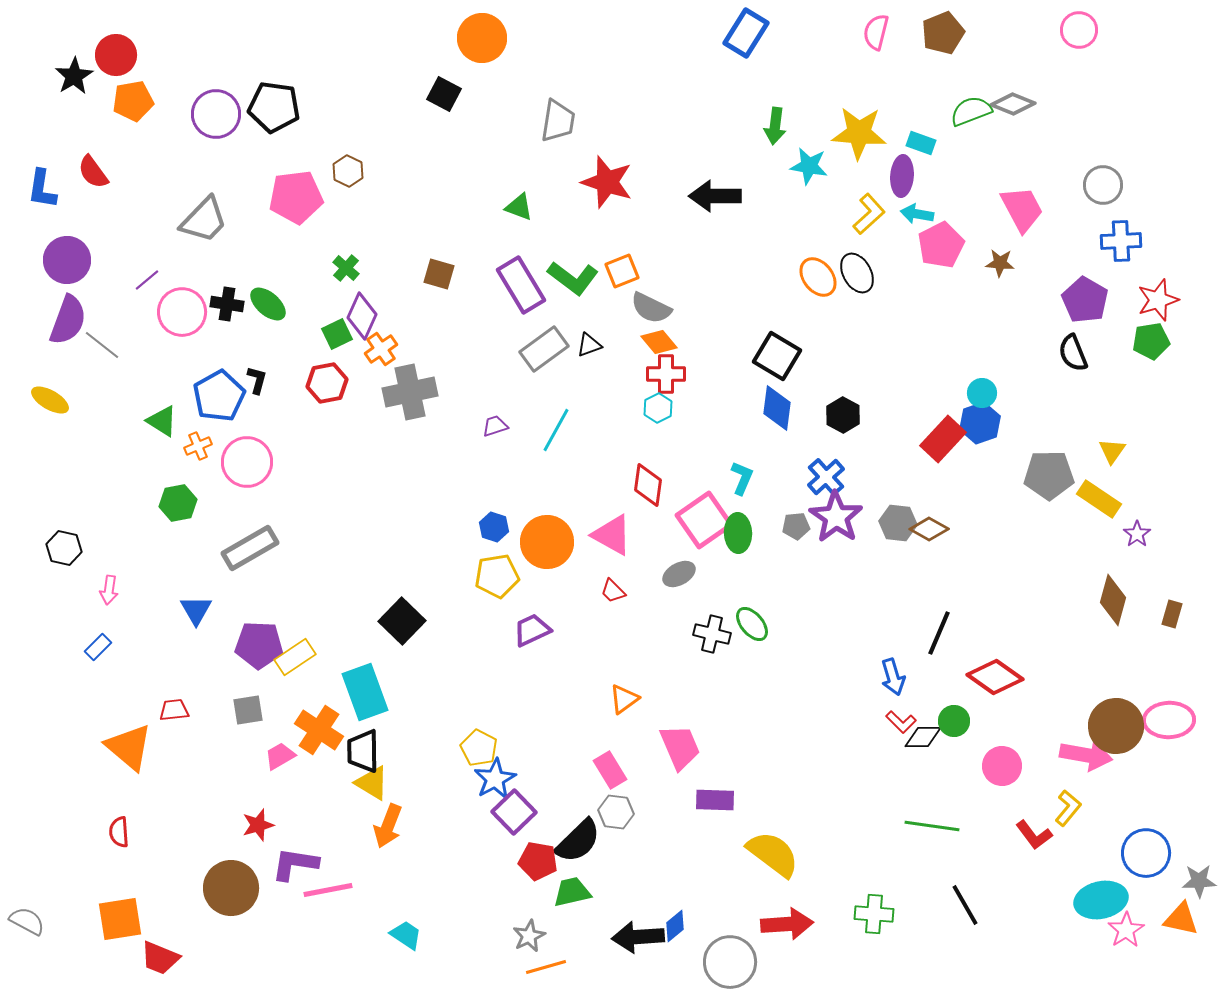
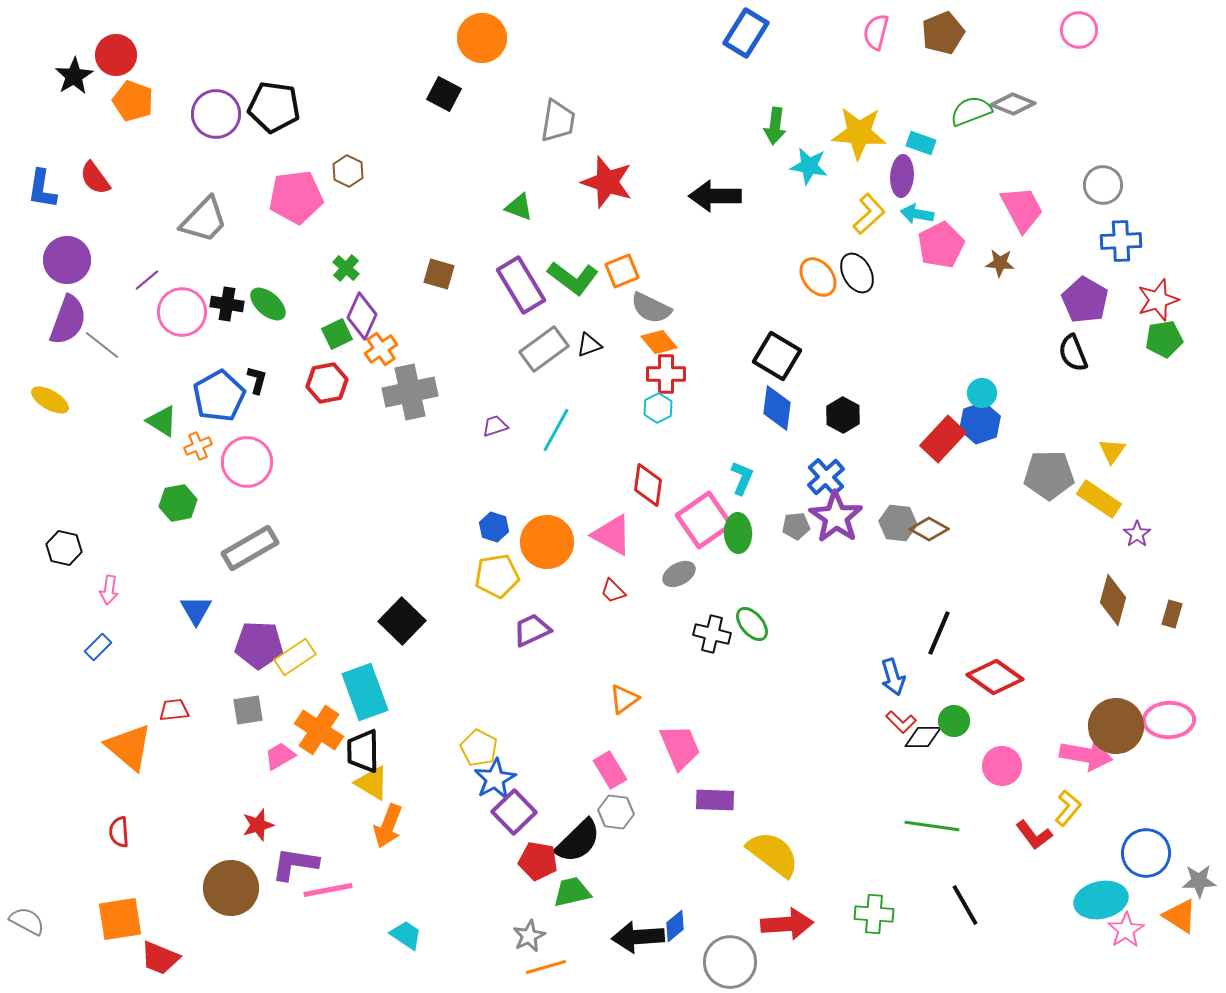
orange pentagon at (133, 101): rotated 30 degrees clockwise
red semicircle at (93, 172): moved 2 px right, 6 px down
green pentagon at (1151, 341): moved 13 px right, 2 px up
orange triangle at (1181, 919): moved 1 px left, 3 px up; rotated 21 degrees clockwise
